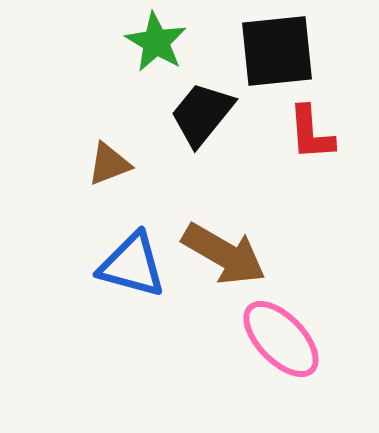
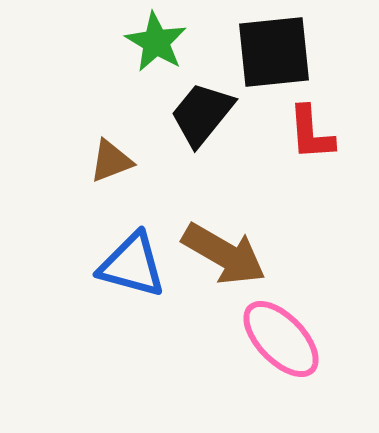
black square: moved 3 px left, 1 px down
brown triangle: moved 2 px right, 3 px up
